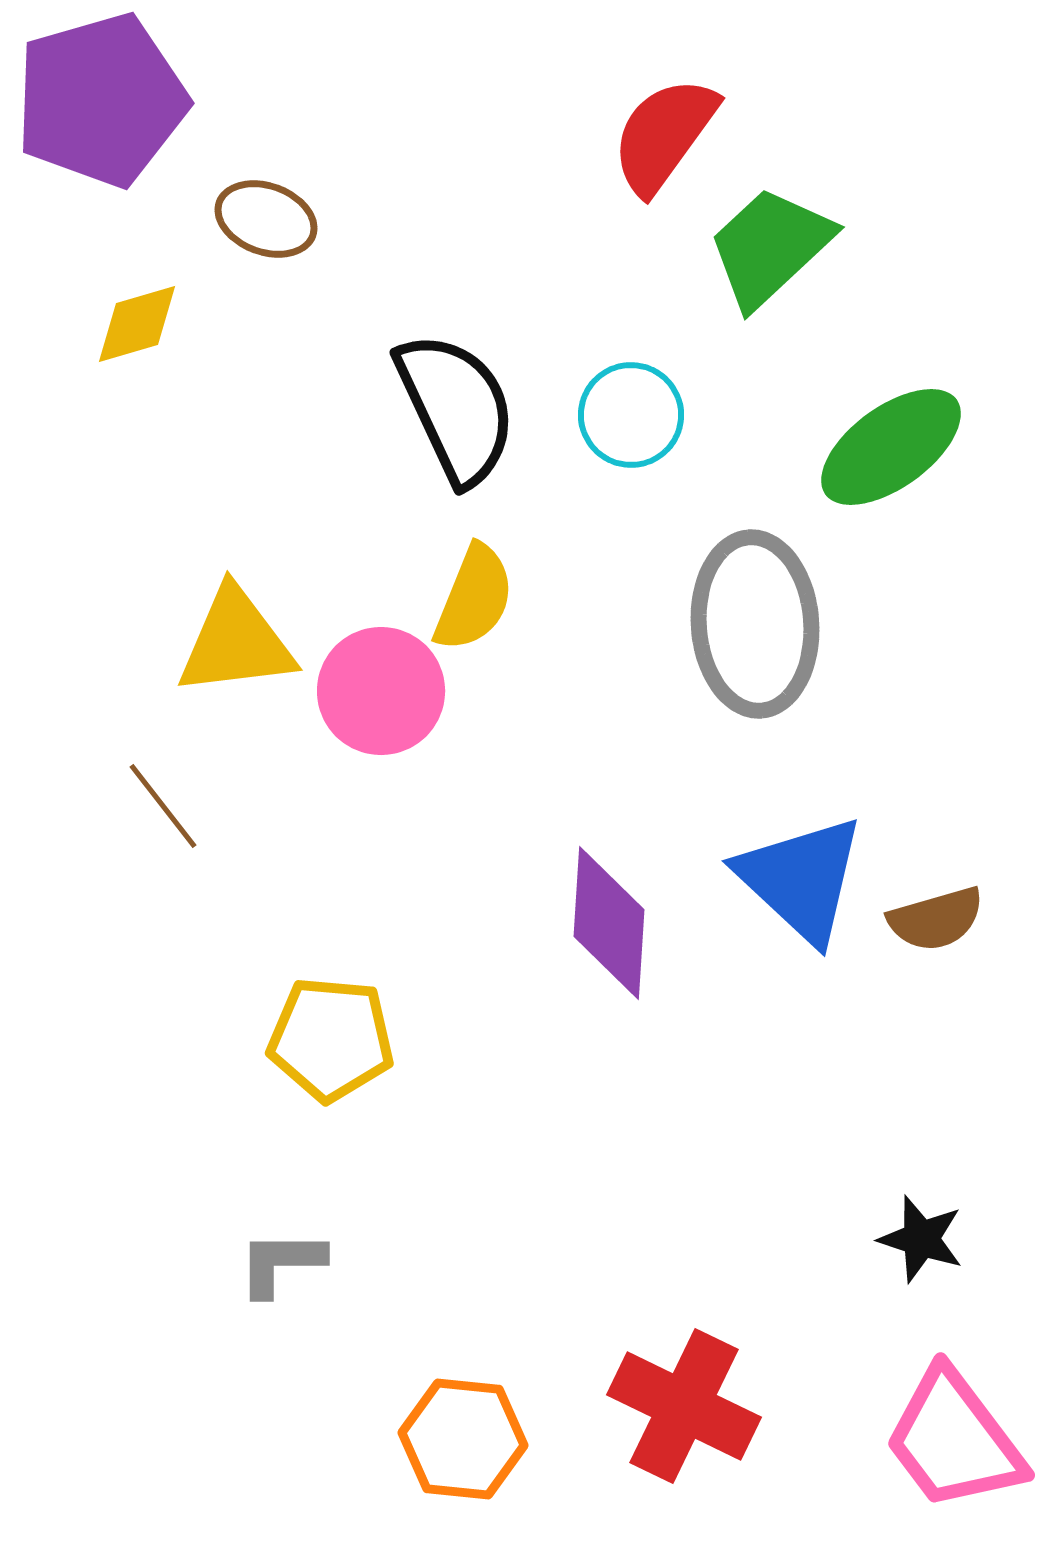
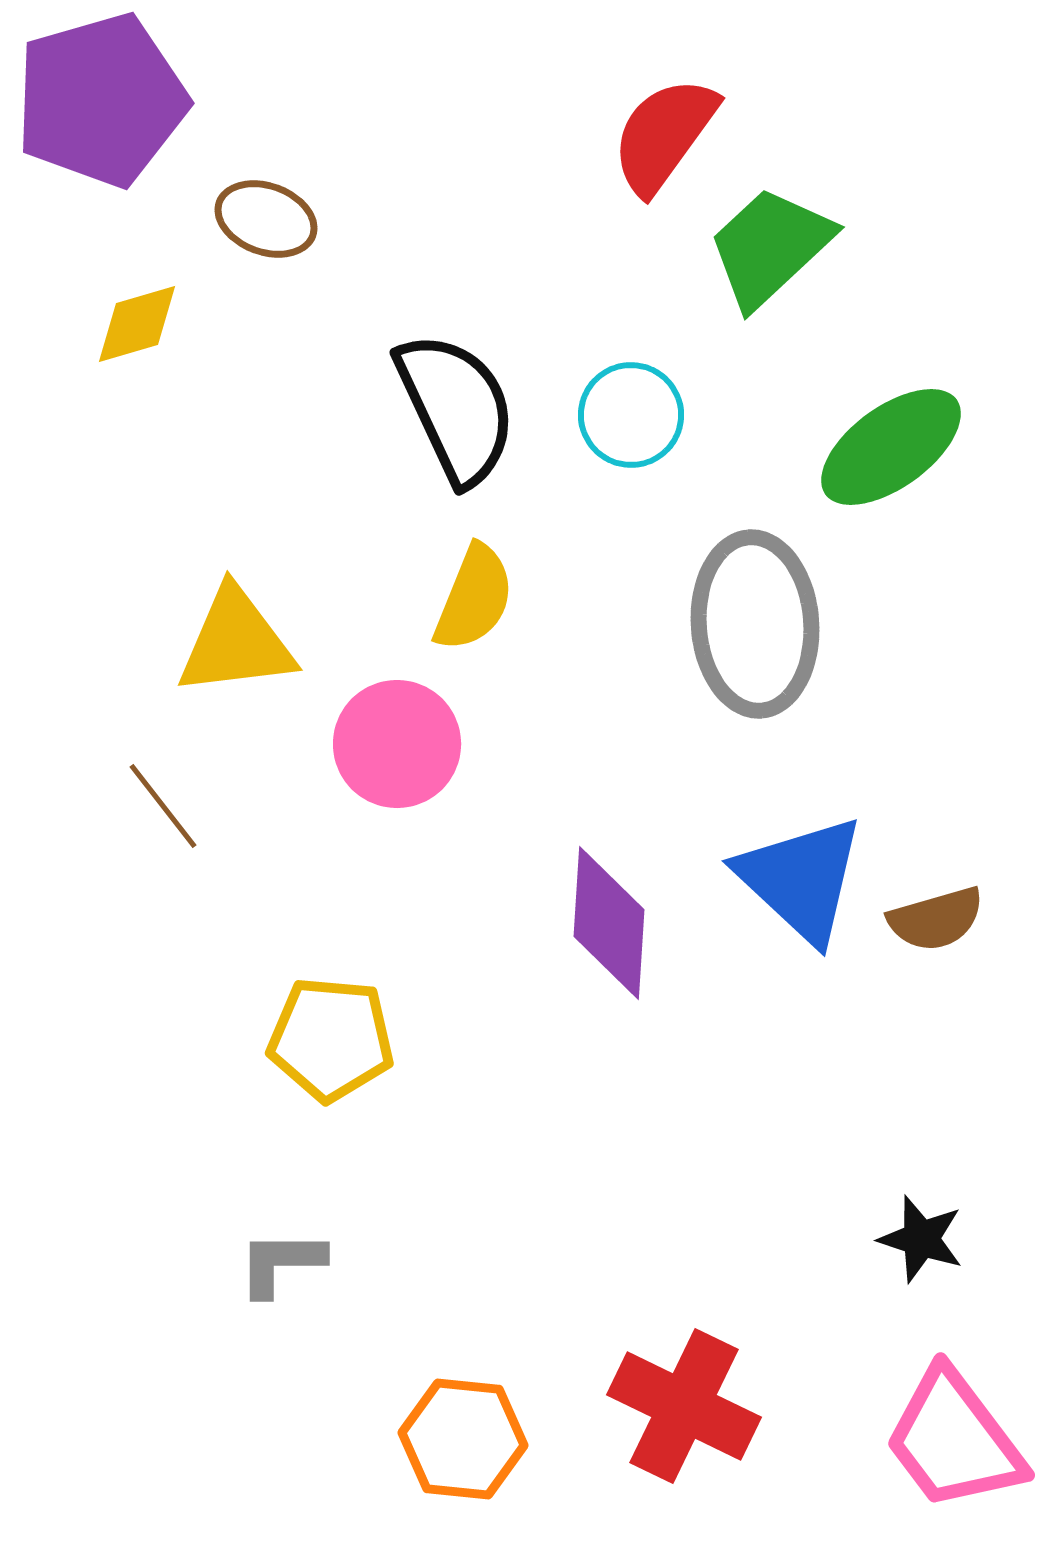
pink circle: moved 16 px right, 53 px down
